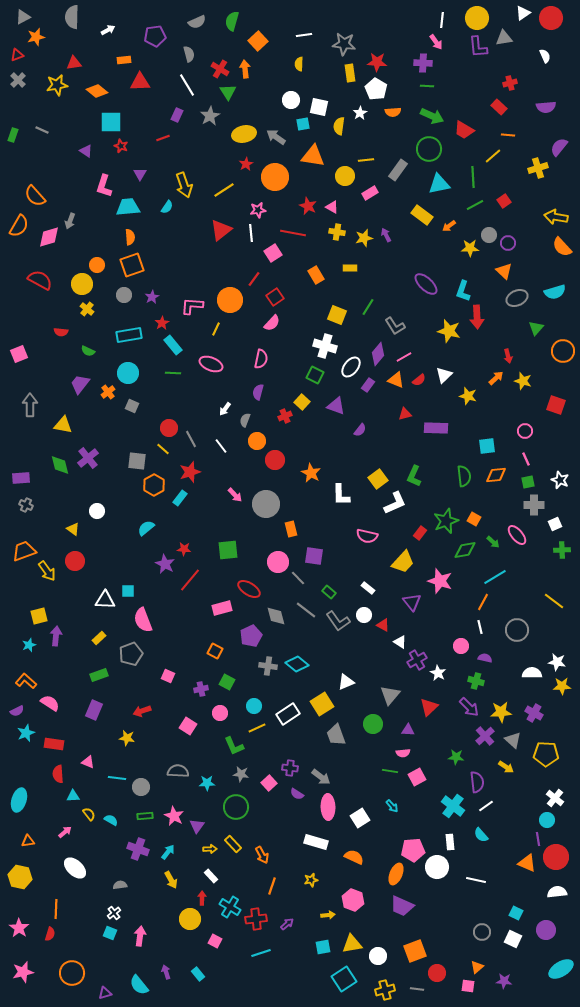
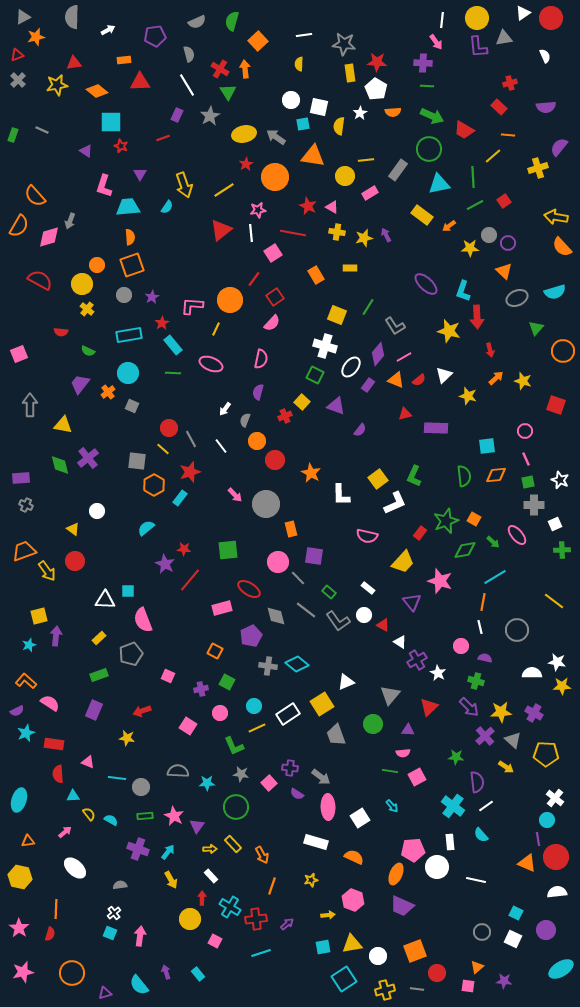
red arrow at (508, 356): moved 18 px left, 6 px up
orange line at (483, 602): rotated 18 degrees counterclockwise
